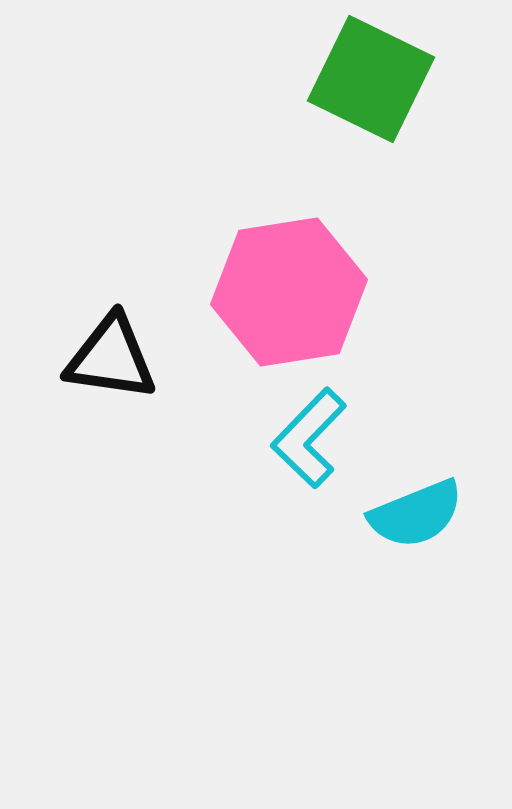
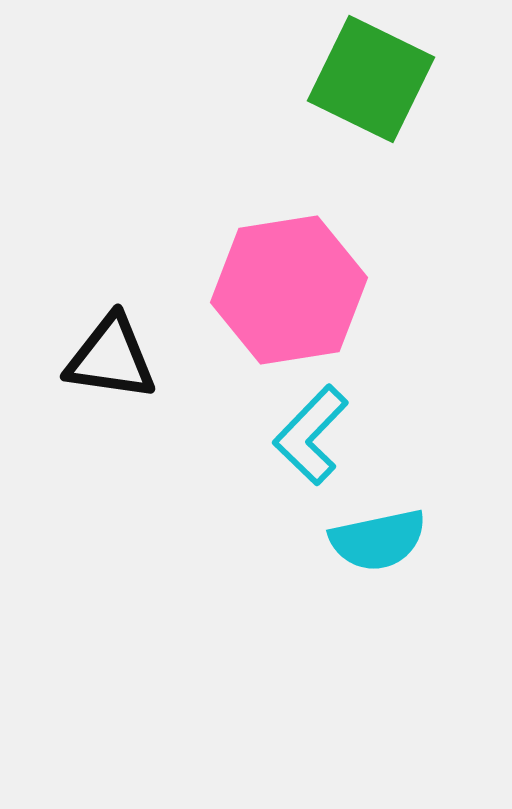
pink hexagon: moved 2 px up
cyan L-shape: moved 2 px right, 3 px up
cyan semicircle: moved 38 px left, 26 px down; rotated 10 degrees clockwise
